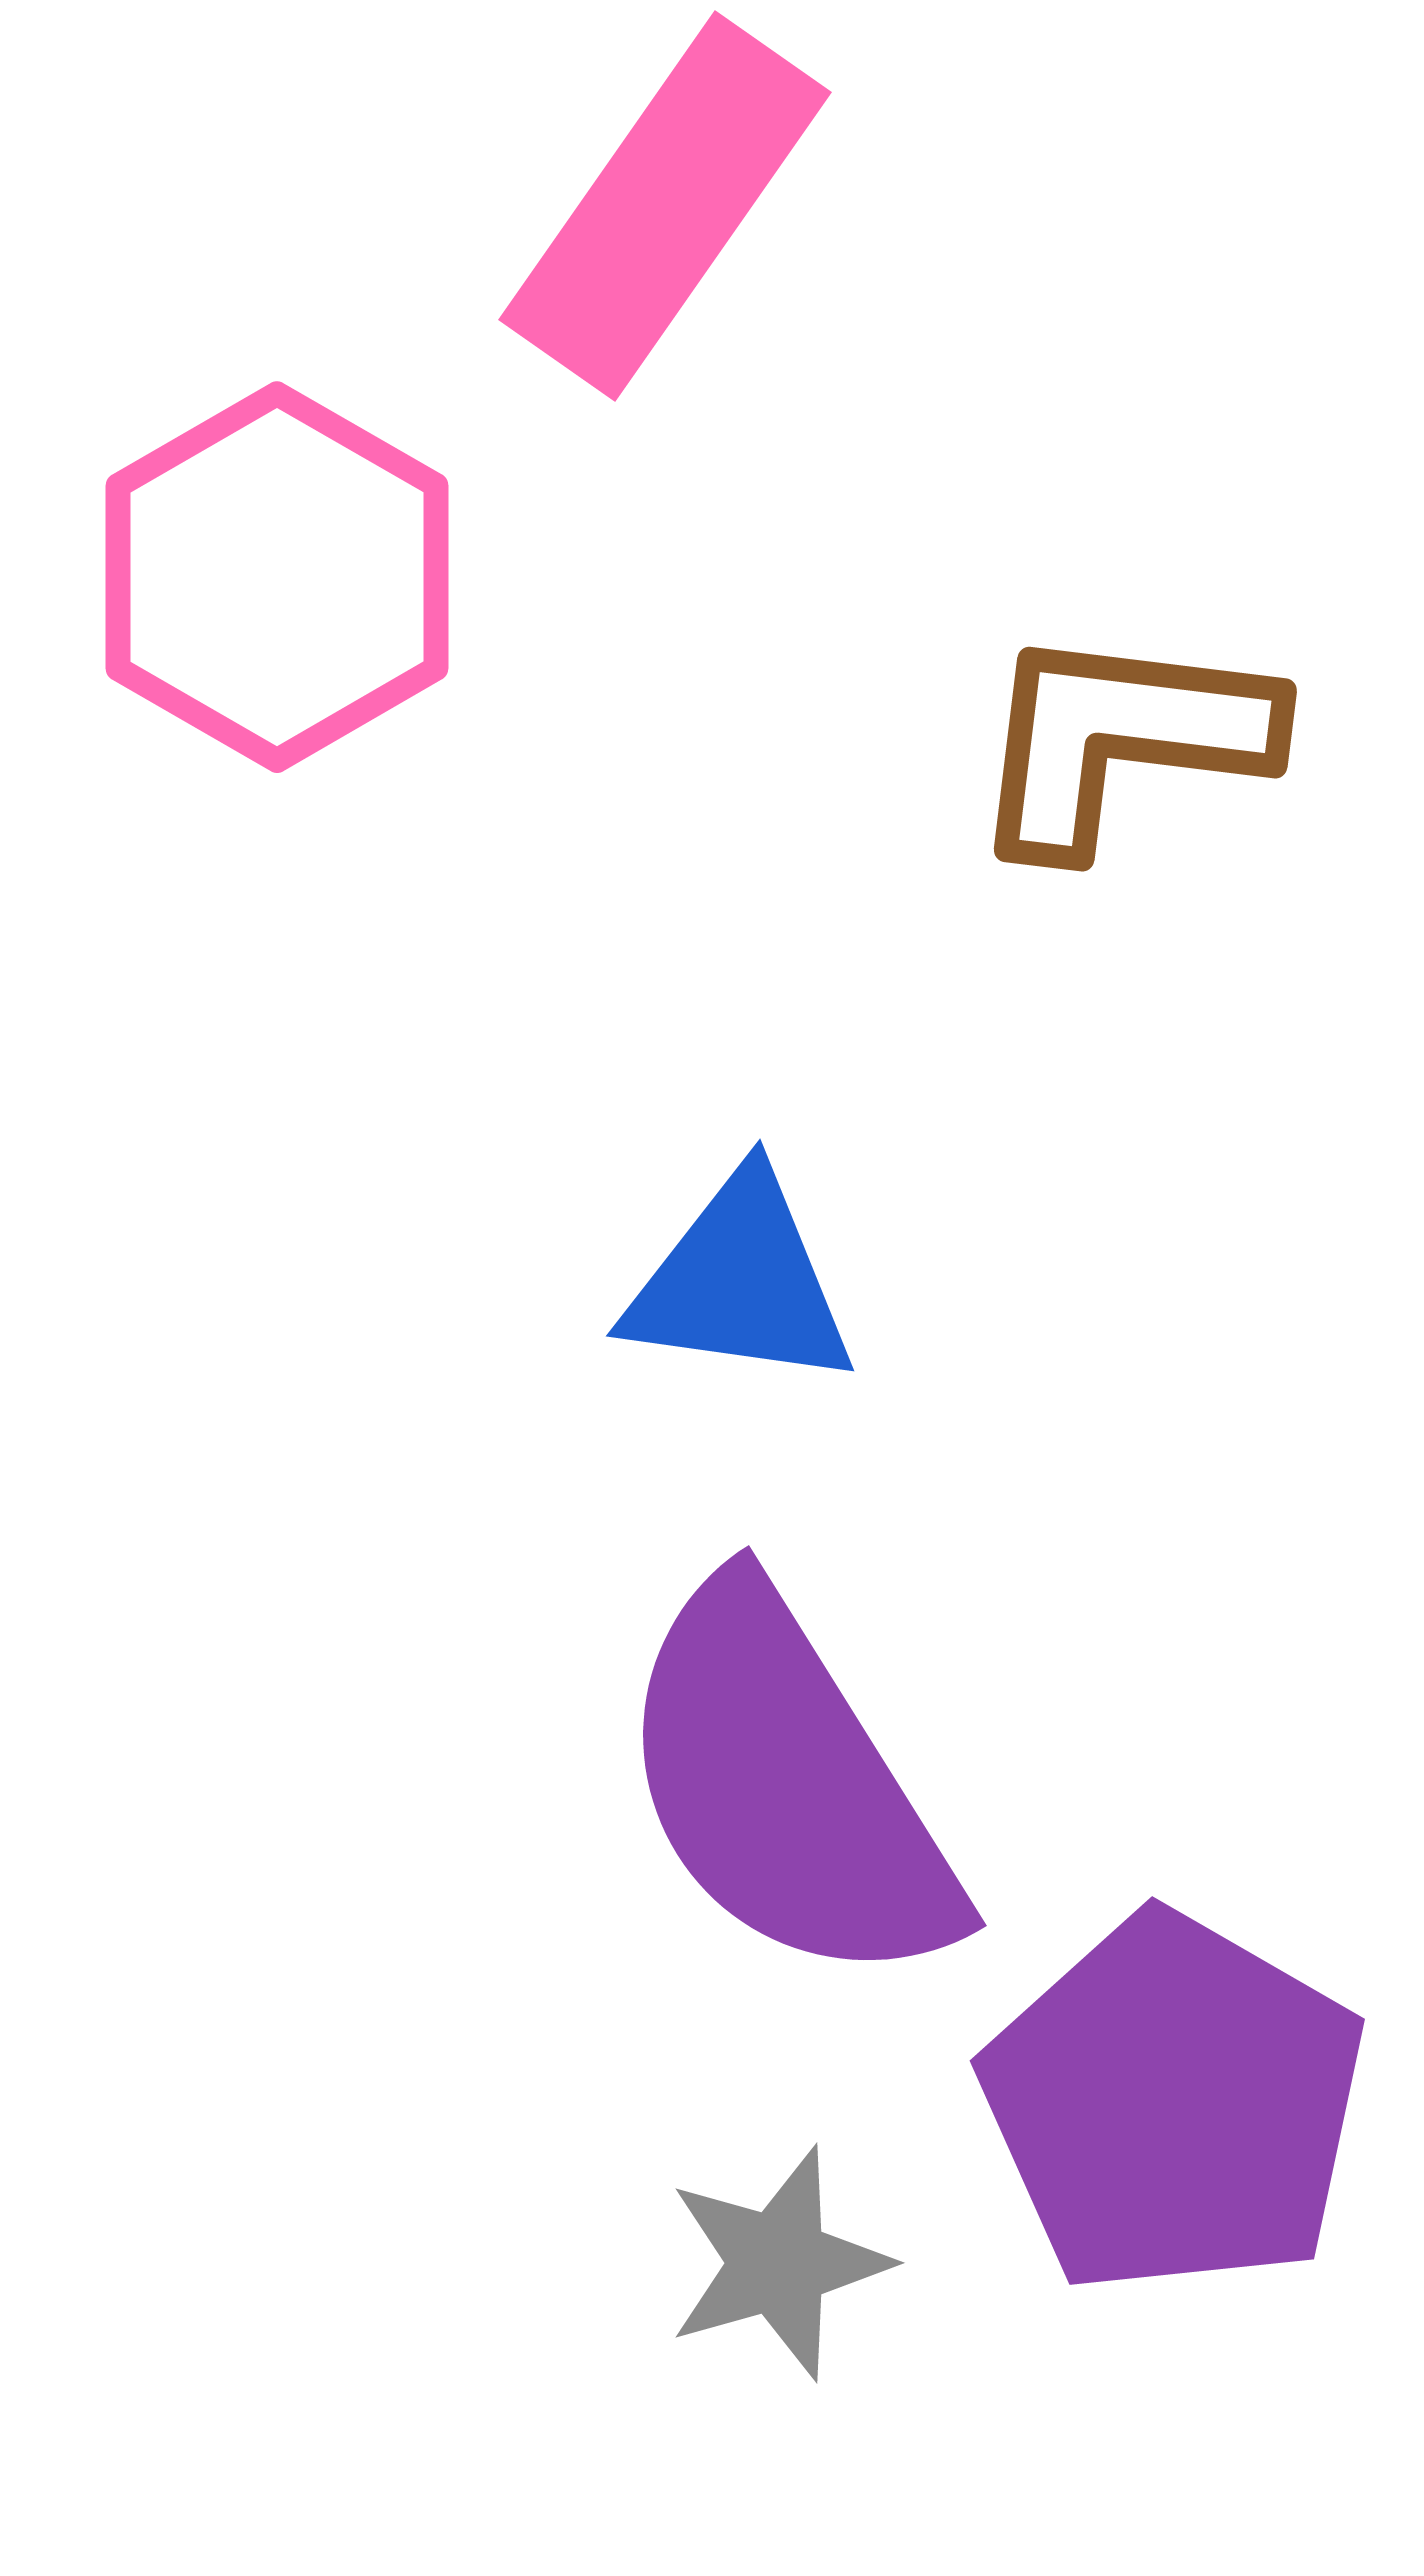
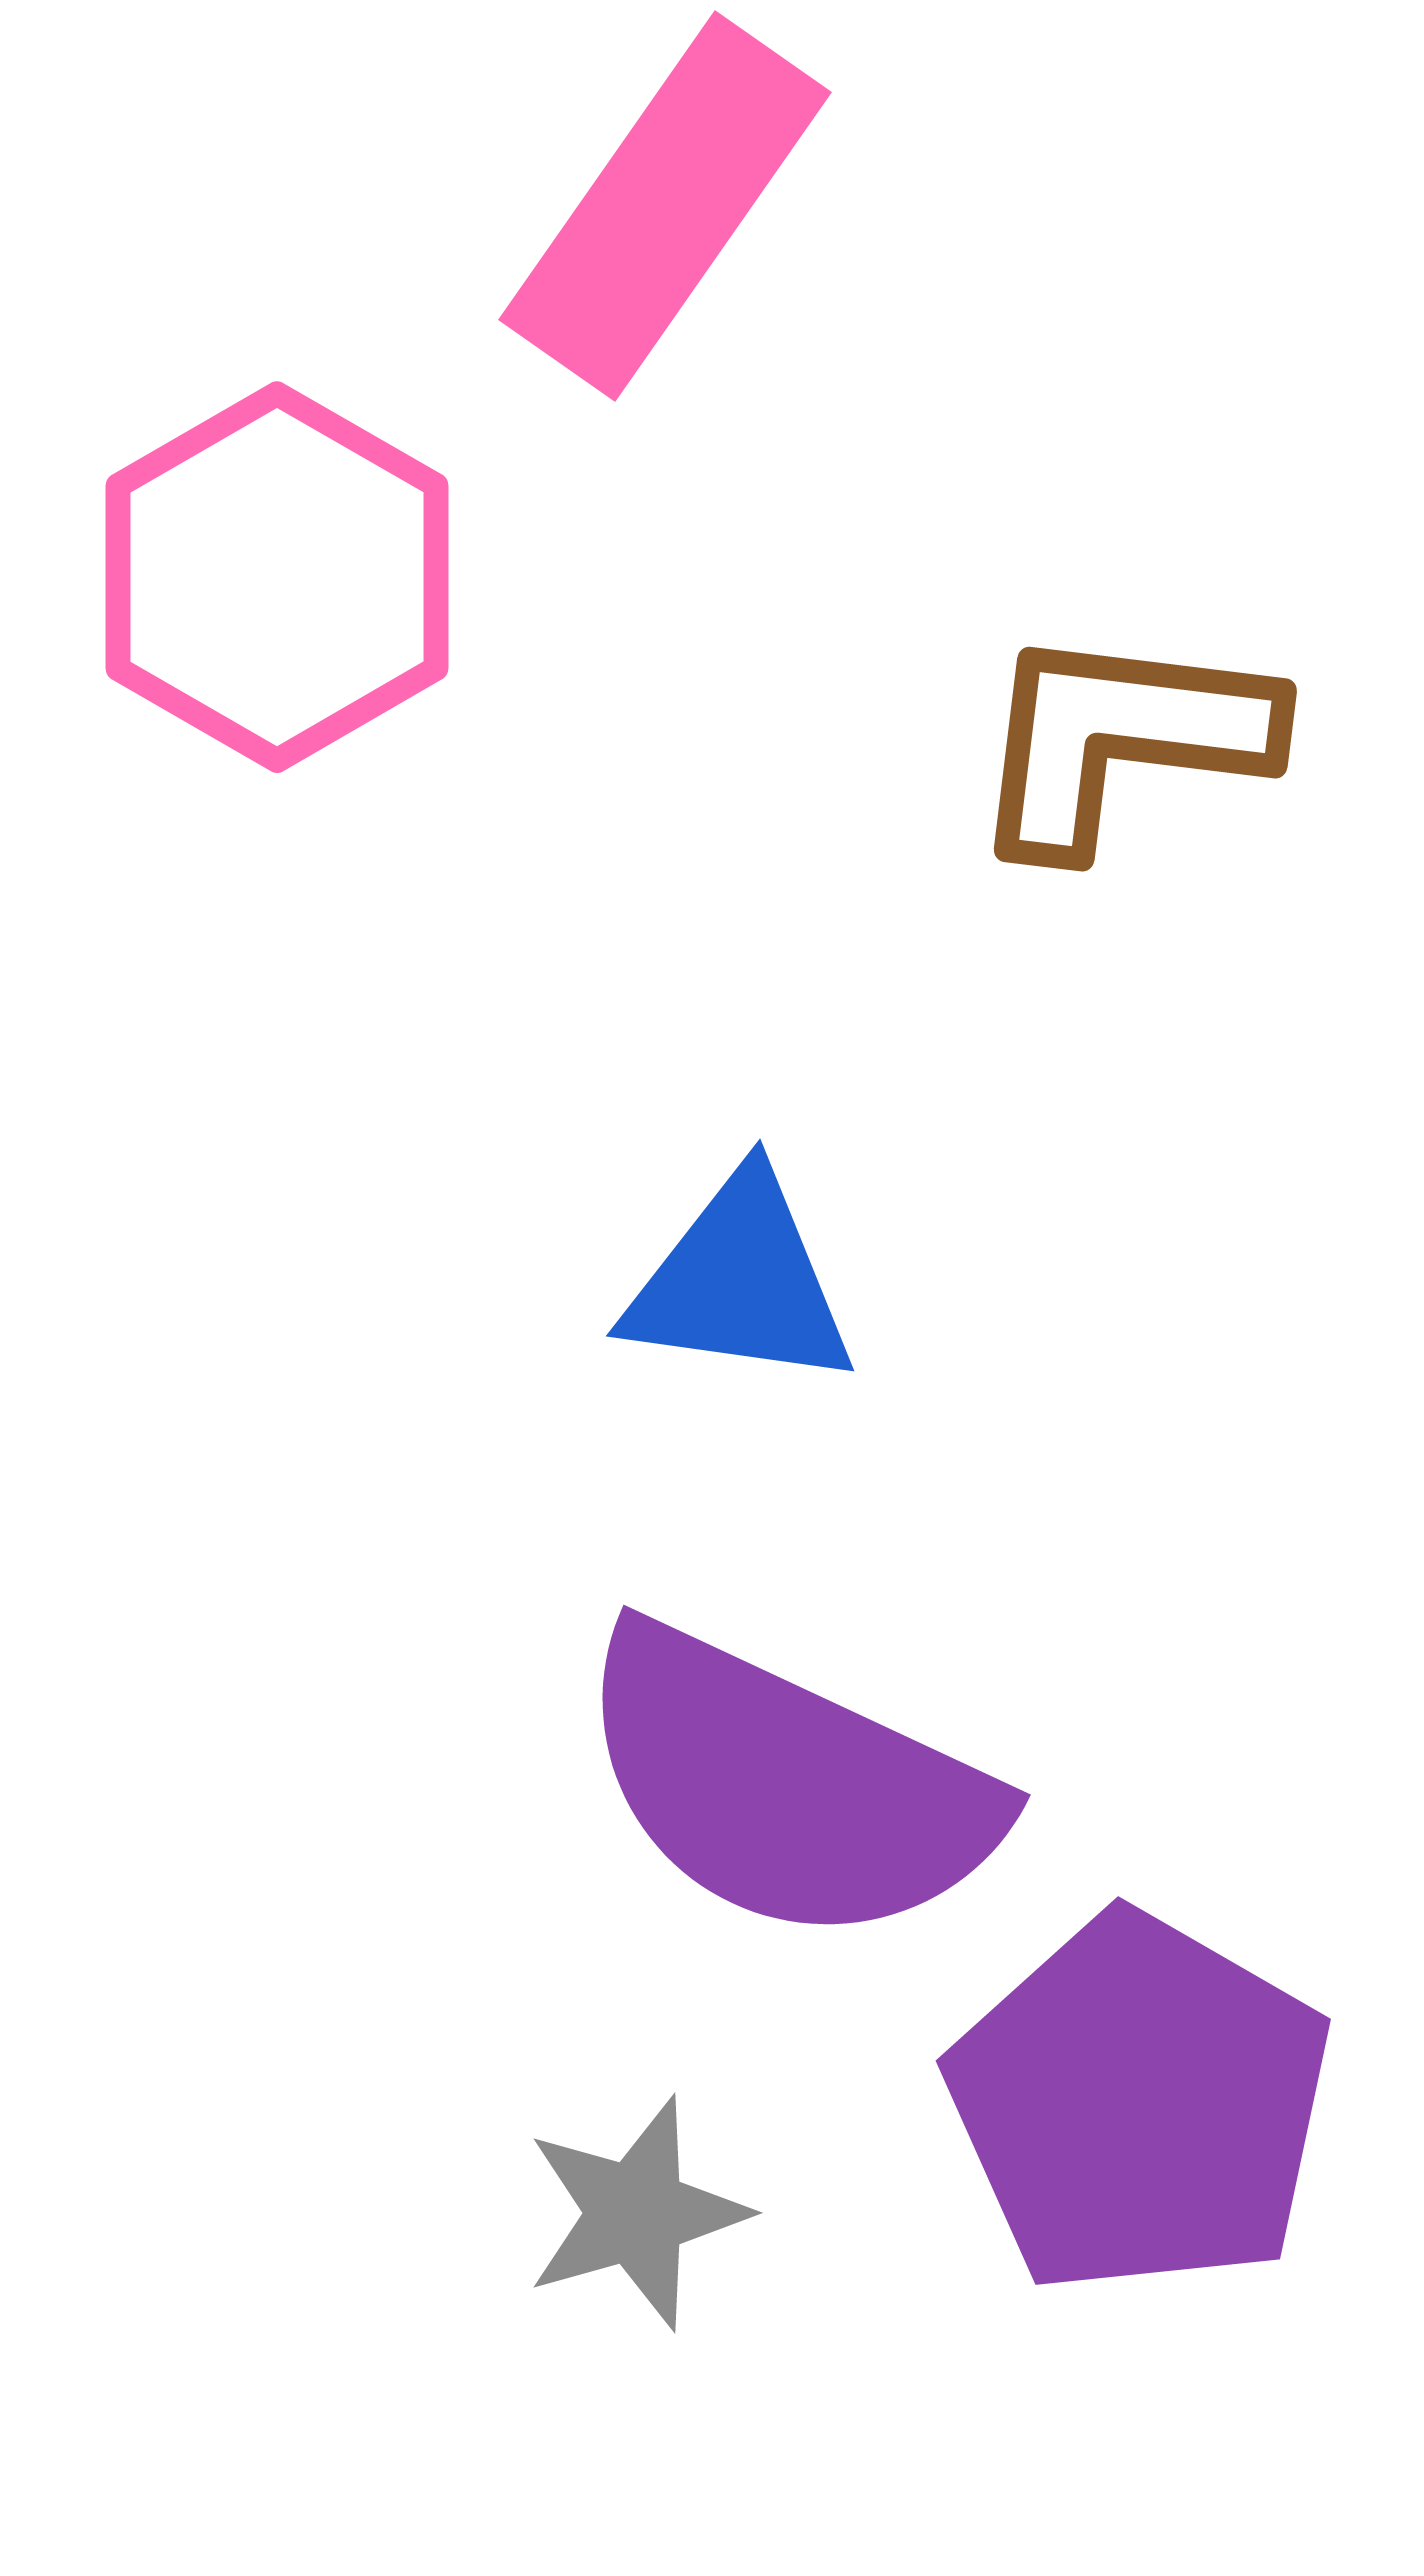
purple semicircle: rotated 33 degrees counterclockwise
purple pentagon: moved 34 px left
gray star: moved 142 px left, 50 px up
